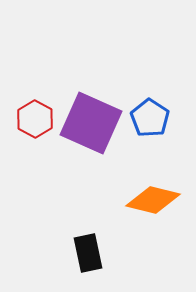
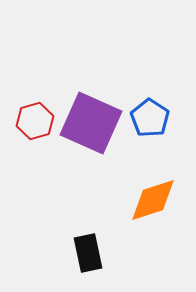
red hexagon: moved 2 px down; rotated 15 degrees clockwise
orange diamond: rotated 32 degrees counterclockwise
